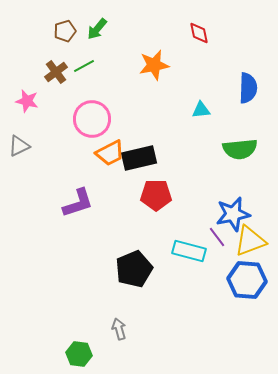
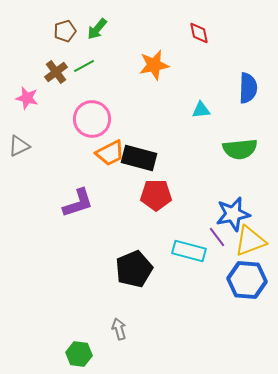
pink star: moved 3 px up
black rectangle: rotated 28 degrees clockwise
